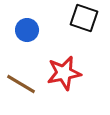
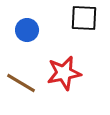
black square: rotated 16 degrees counterclockwise
brown line: moved 1 px up
